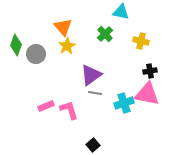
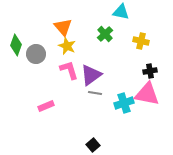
yellow star: rotated 18 degrees counterclockwise
pink L-shape: moved 40 px up
